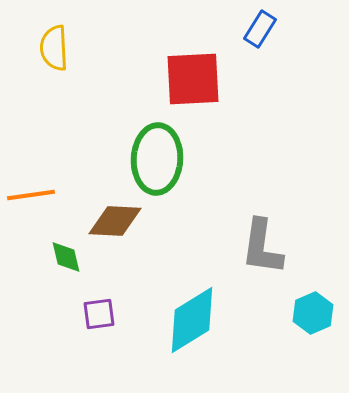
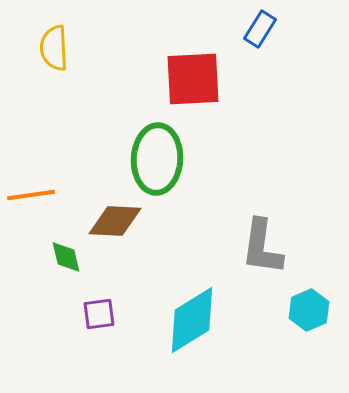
cyan hexagon: moved 4 px left, 3 px up
